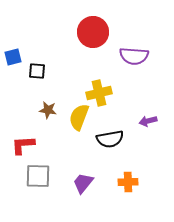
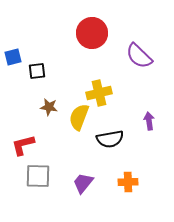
red circle: moved 1 px left, 1 px down
purple semicircle: moved 5 px right; rotated 40 degrees clockwise
black square: rotated 12 degrees counterclockwise
brown star: moved 1 px right, 3 px up
purple arrow: moved 1 px right; rotated 96 degrees clockwise
red L-shape: rotated 10 degrees counterclockwise
